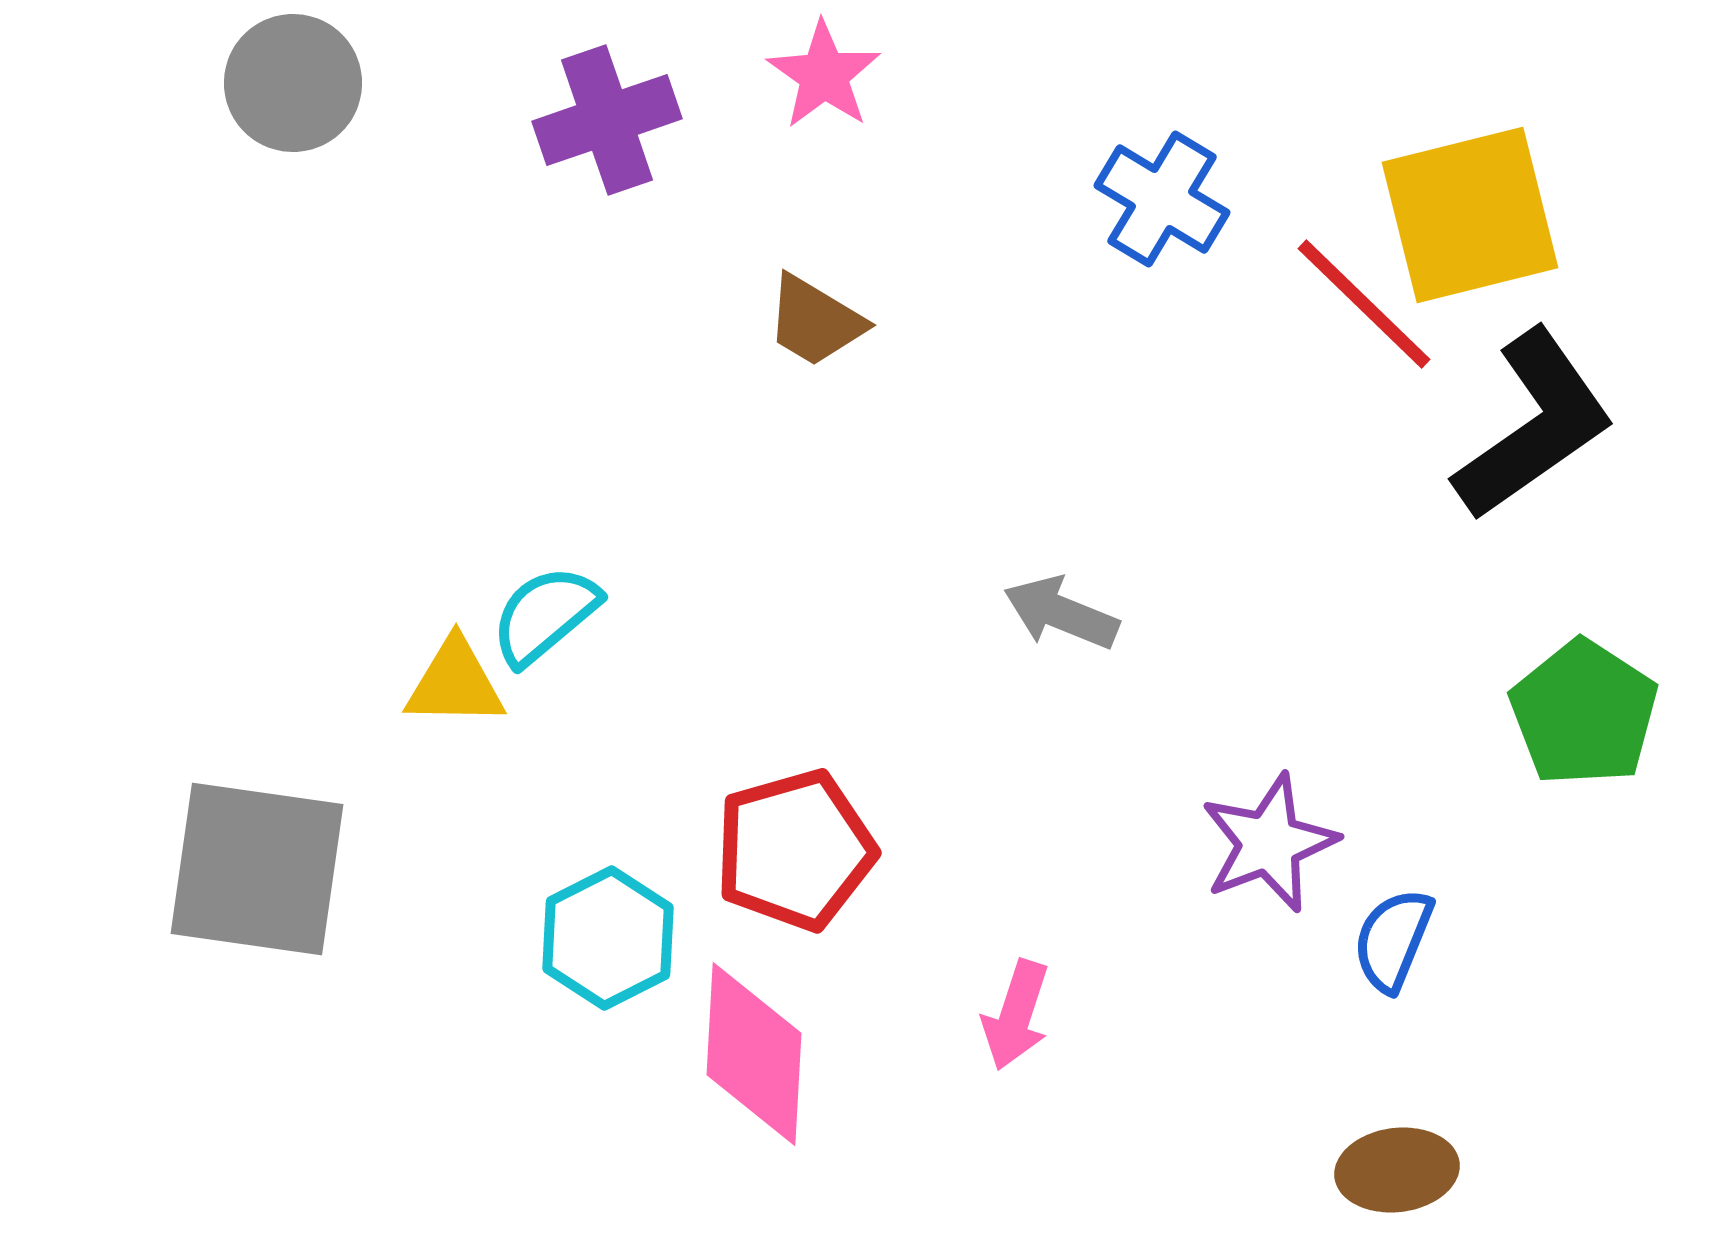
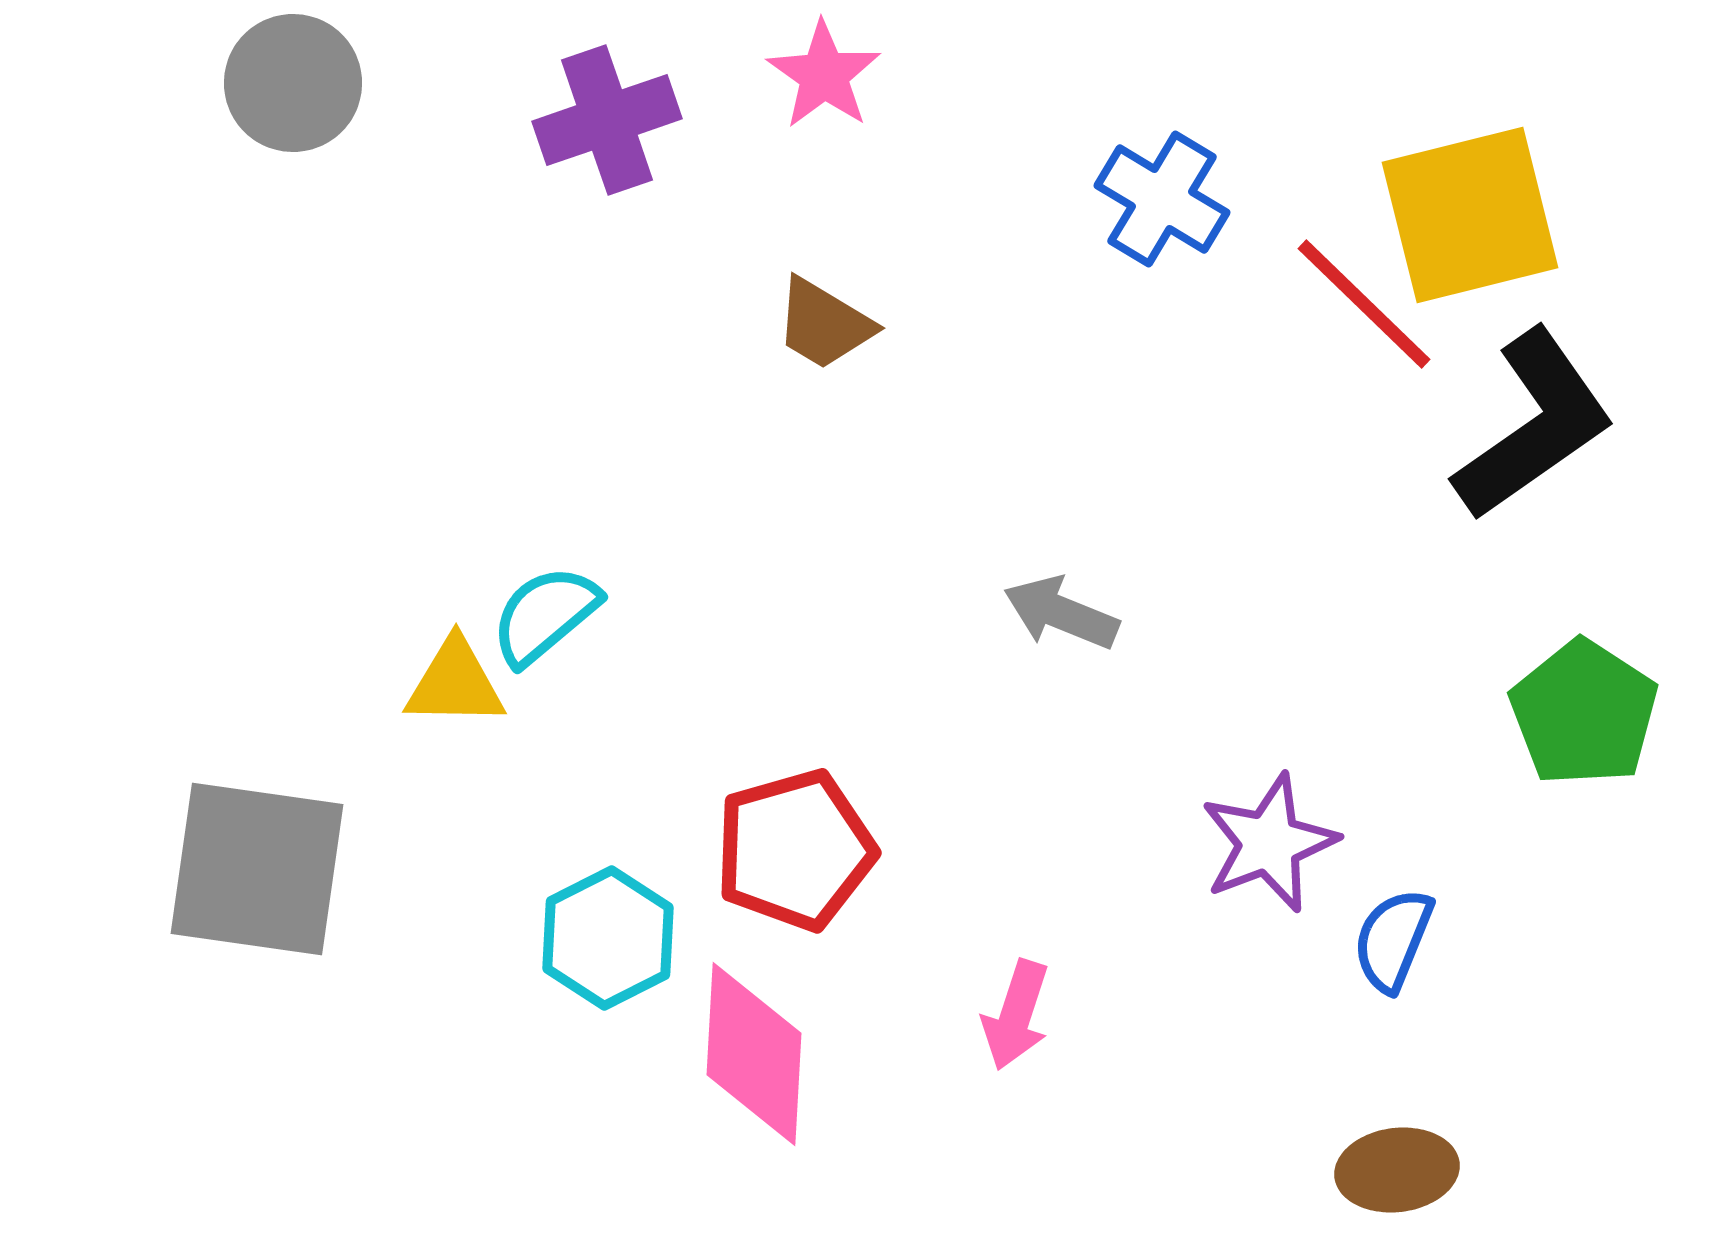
brown trapezoid: moved 9 px right, 3 px down
